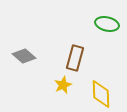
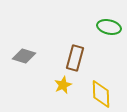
green ellipse: moved 2 px right, 3 px down
gray diamond: rotated 25 degrees counterclockwise
